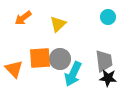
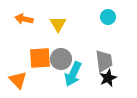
orange arrow: moved 1 px right, 1 px down; rotated 48 degrees clockwise
yellow triangle: rotated 18 degrees counterclockwise
gray circle: moved 1 px right
orange triangle: moved 4 px right, 11 px down
black star: rotated 30 degrees counterclockwise
